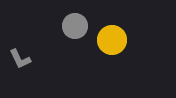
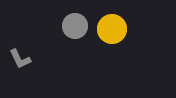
yellow circle: moved 11 px up
